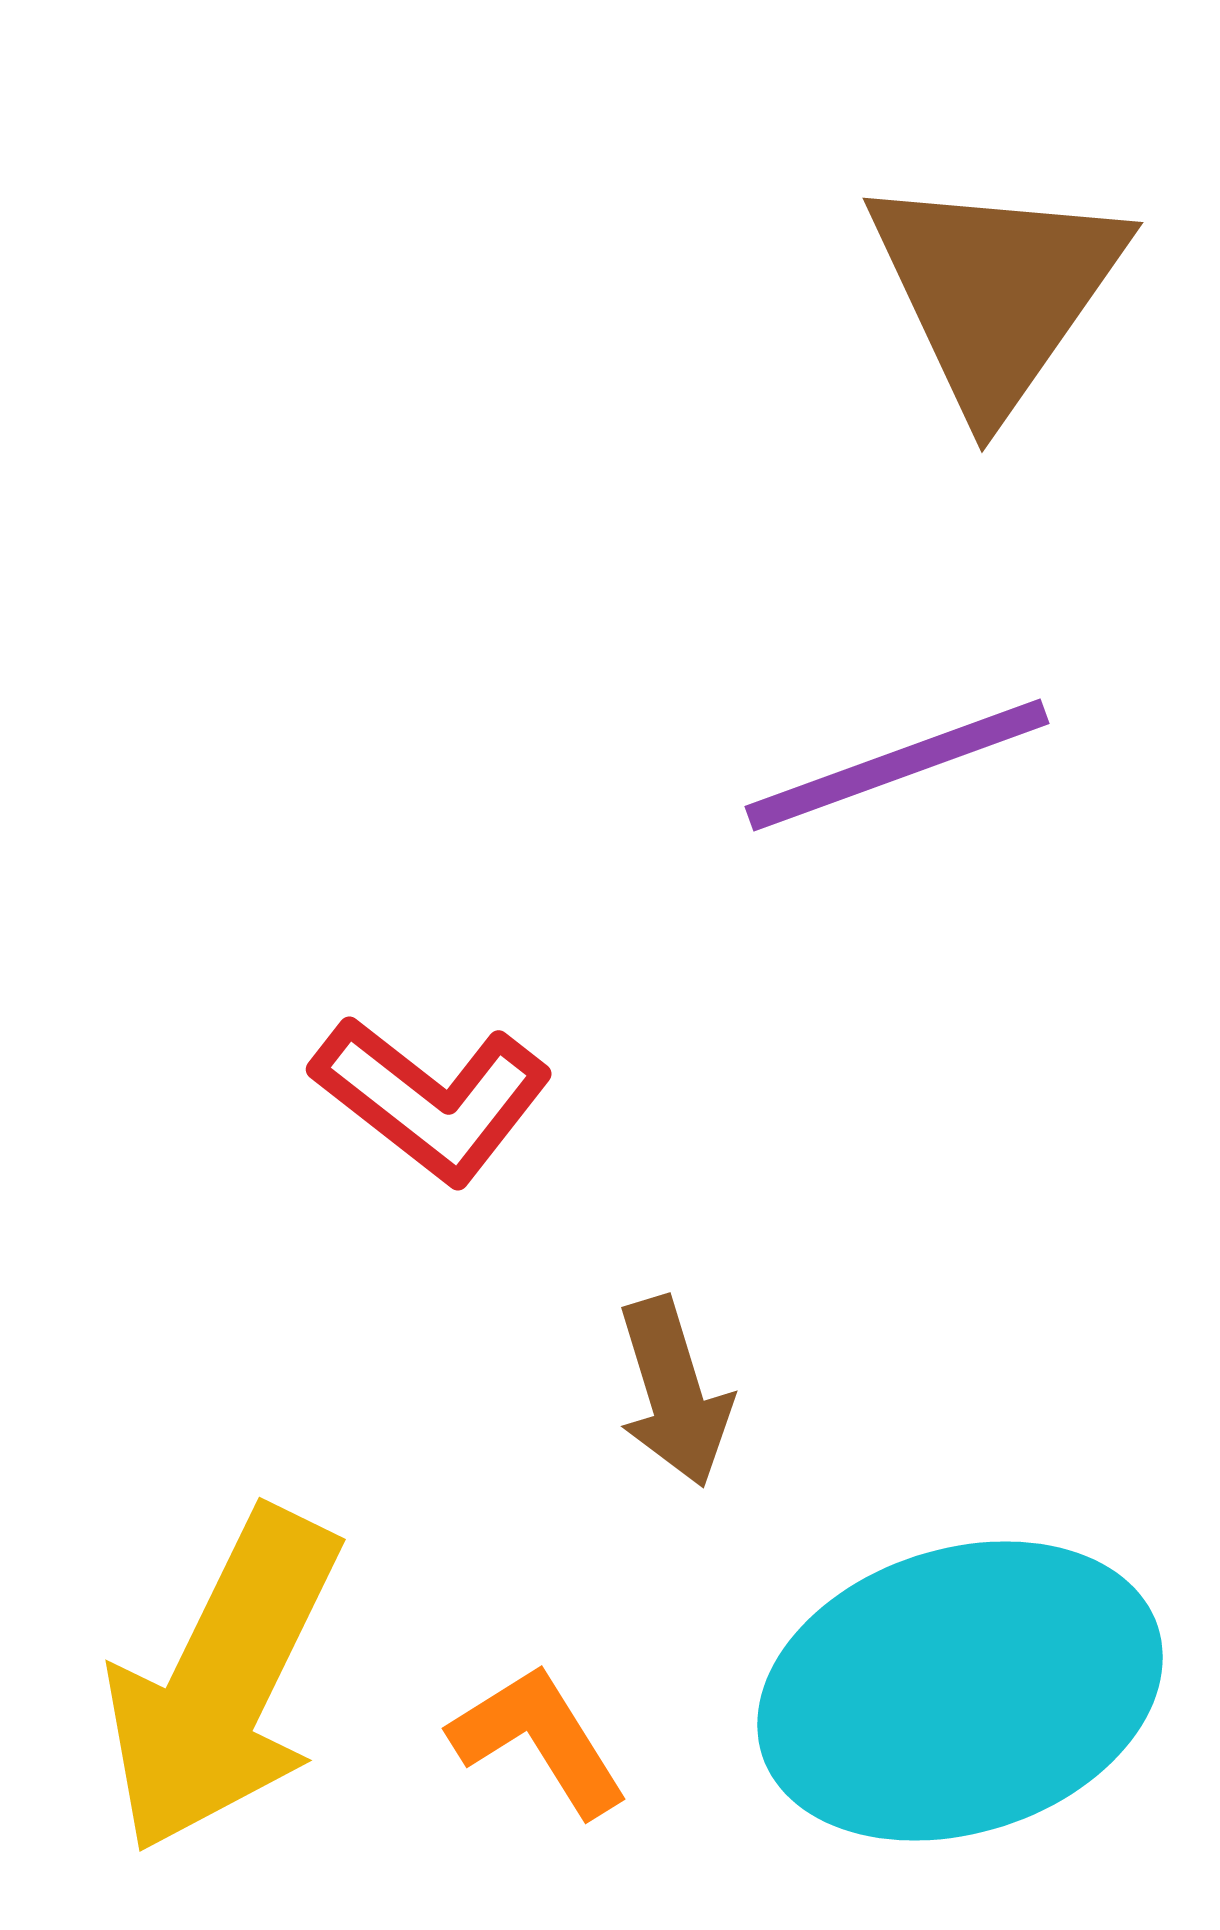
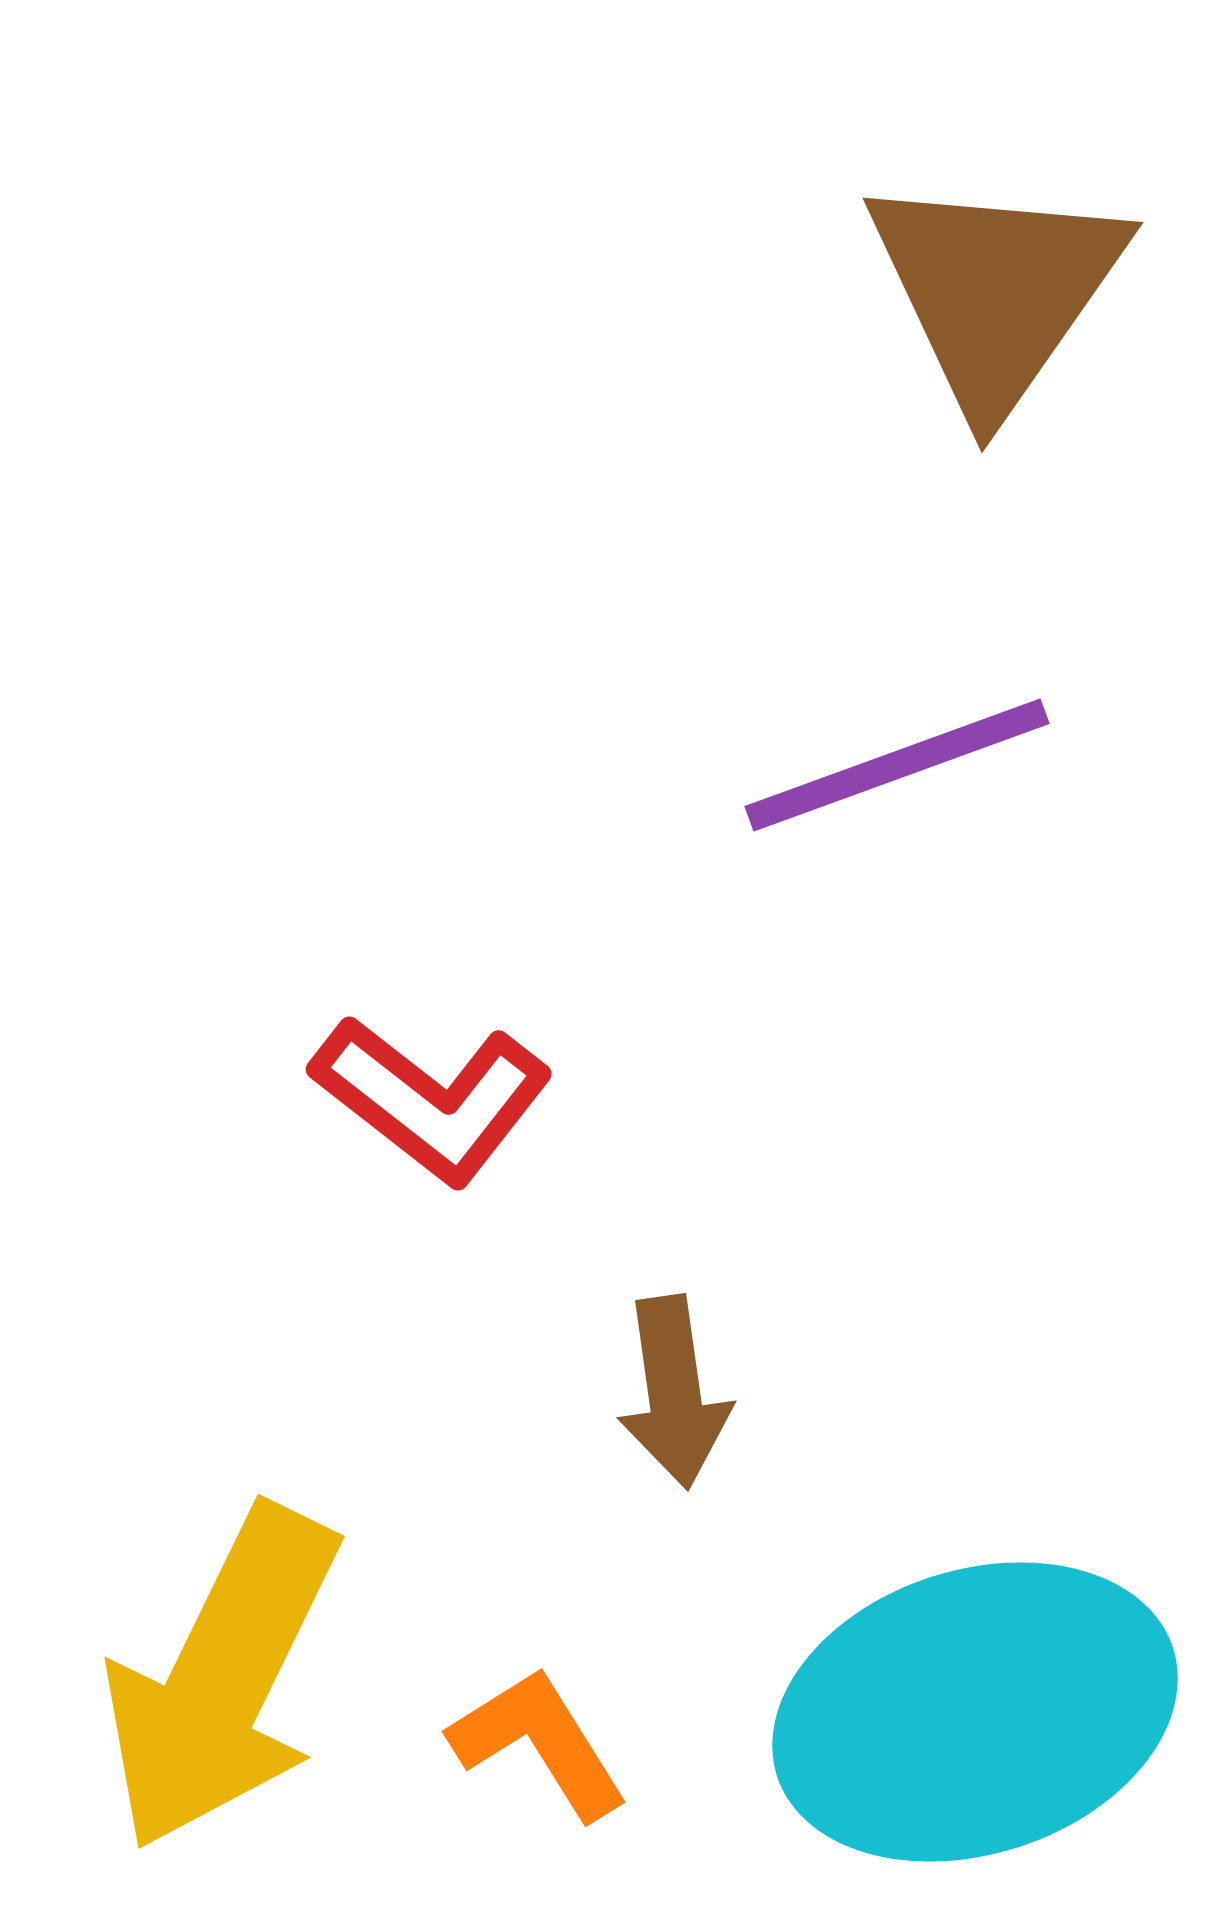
brown arrow: rotated 9 degrees clockwise
yellow arrow: moved 1 px left, 3 px up
cyan ellipse: moved 15 px right, 21 px down
orange L-shape: moved 3 px down
